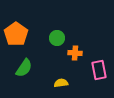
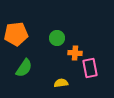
orange pentagon: rotated 30 degrees clockwise
pink rectangle: moved 9 px left, 2 px up
